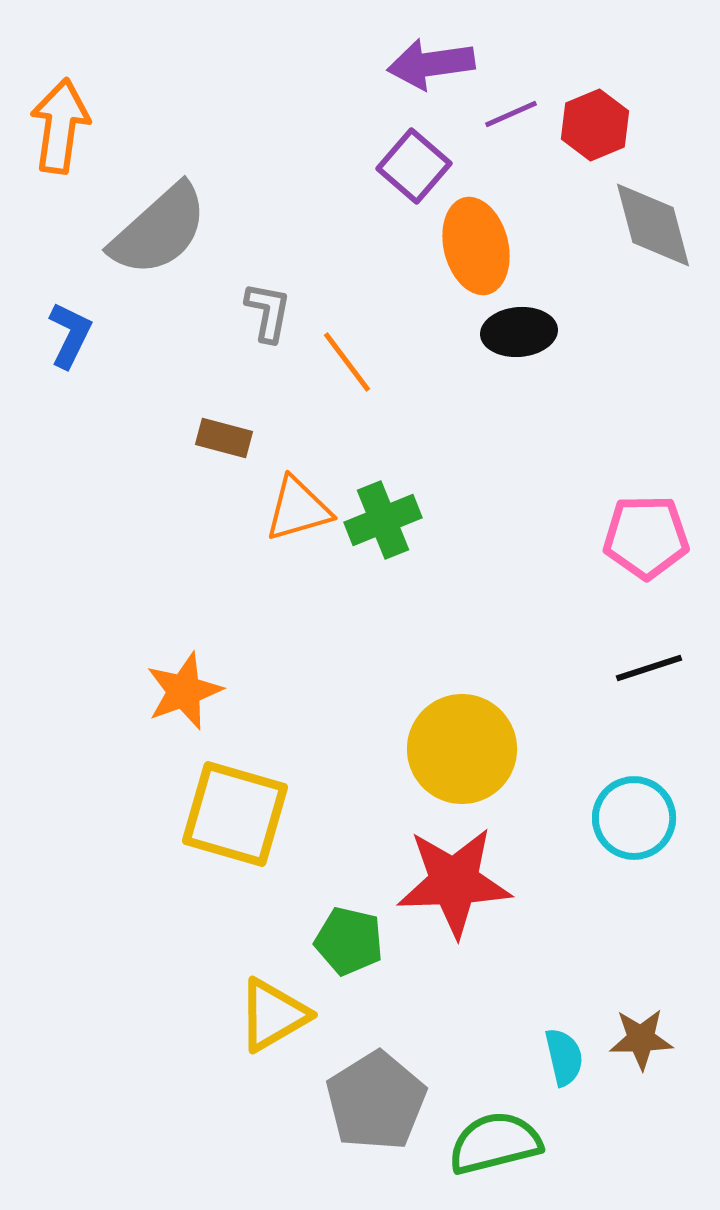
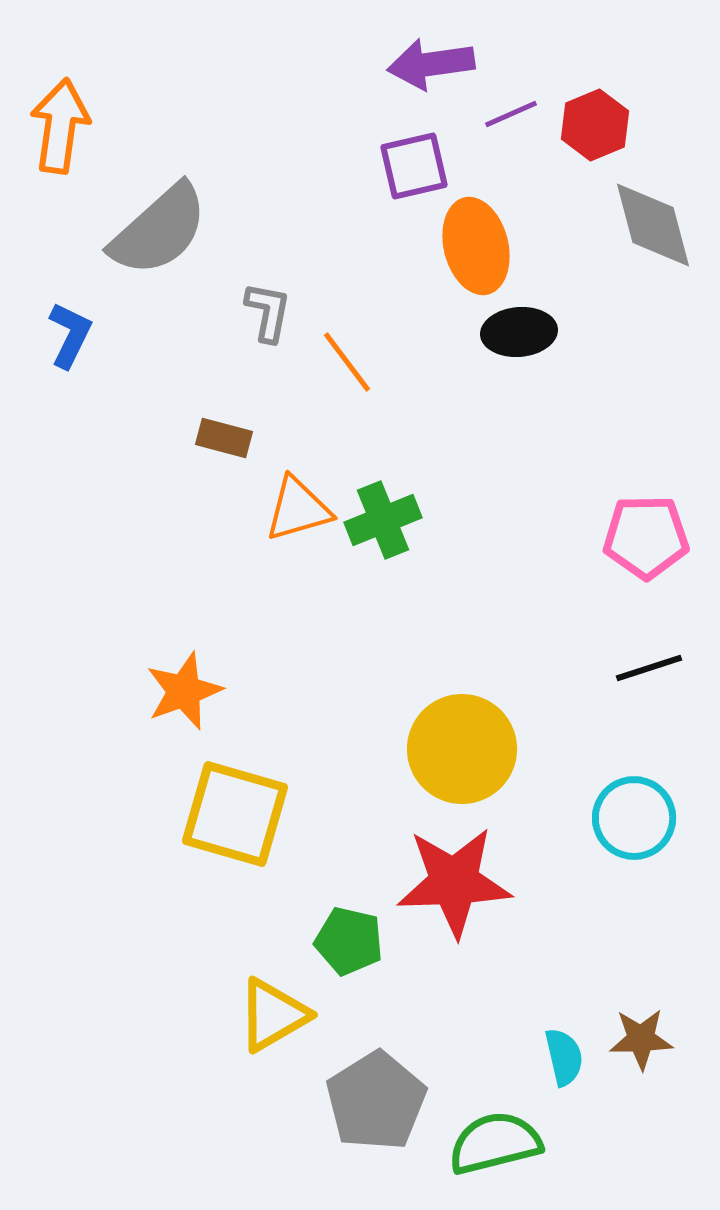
purple square: rotated 36 degrees clockwise
